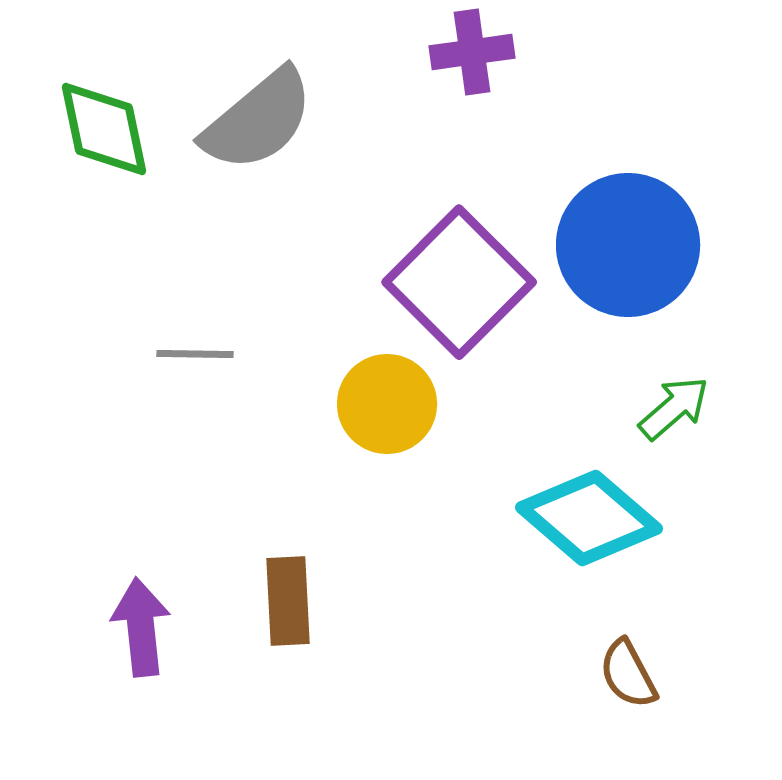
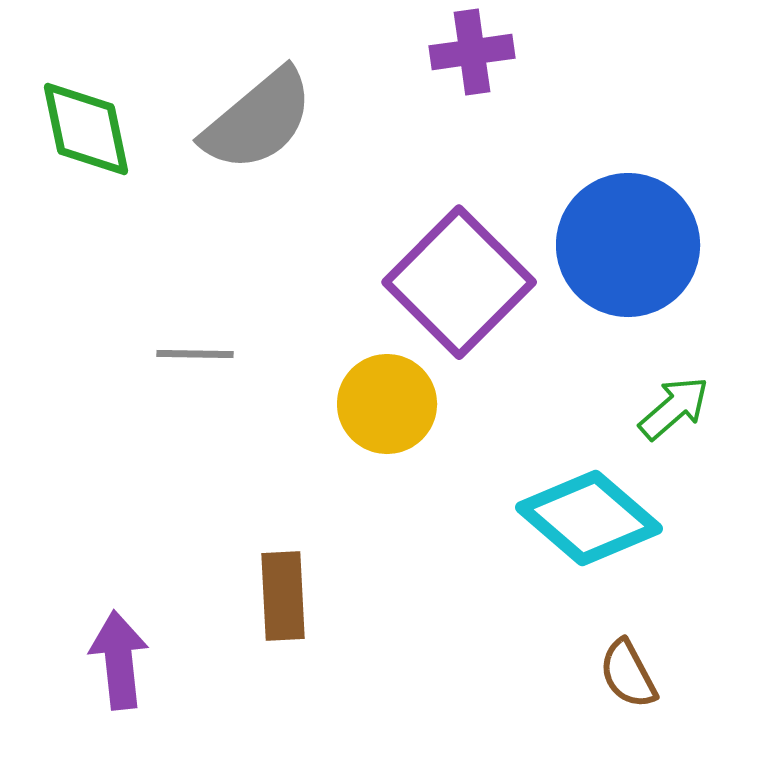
green diamond: moved 18 px left
brown rectangle: moved 5 px left, 5 px up
purple arrow: moved 22 px left, 33 px down
